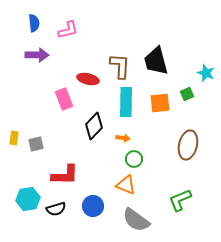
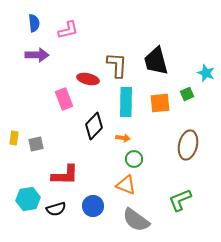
brown L-shape: moved 3 px left, 1 px up
